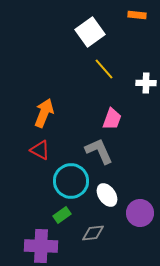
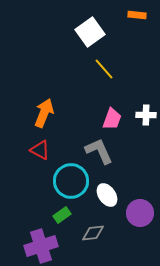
white cross: moved 32 px down
purple cross: rotated 20 degrees counterclockwise
